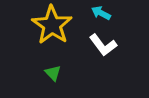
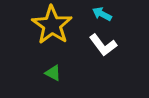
cyan arrow: moved 1 px right, 1 px down
green triangle: rotated 18 degrees counterclockwise
